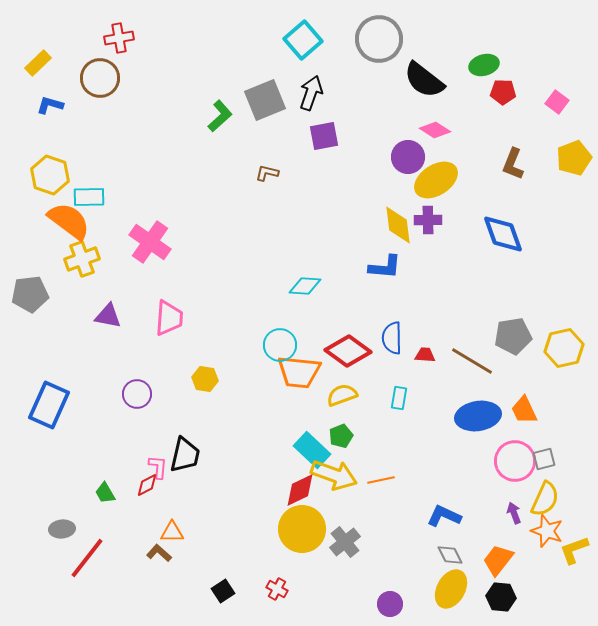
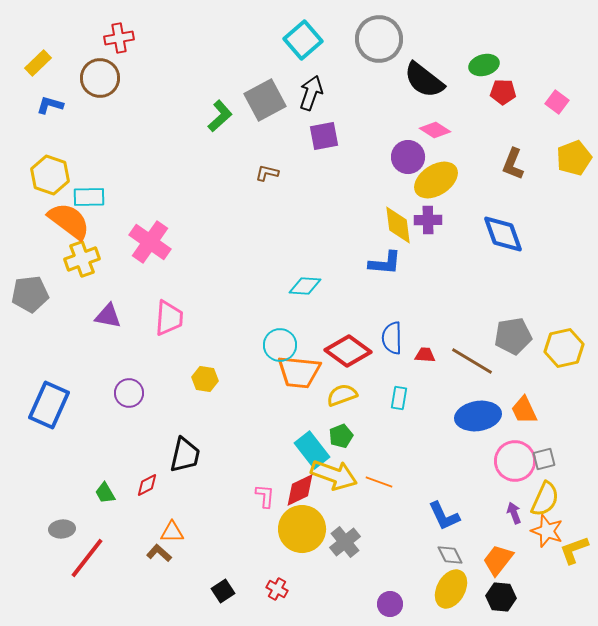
gray square at (265, 100): rotated 6 degrees counterclockwise
blue L-shape at (385, 267): moved 4 px up
purple circle at (137, 394): moved 8 px left, 1 px up
cyan rectangle at (312, 450): rotated 9 degrees clockwise
pink L-shape at (158, 467): moved 107 px right, 29 px down
orange line at (381, 480): moved 2 px left, 2 px down; rotated 32 degrees clockwise
blue L-shape at (444, 516): rotated 140 degrees counterclockwise
